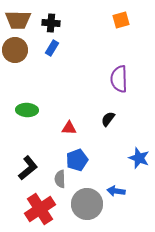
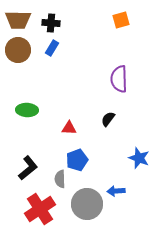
brown circle: moved 3 px right
blue arrow: rotated 12 degrees counterclockwise
